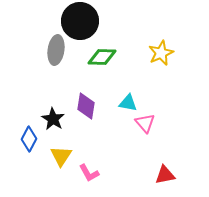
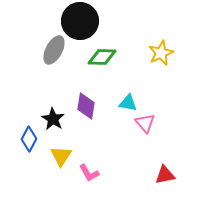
gray ellipse: moved 2 px left; rotated 20 degrees clockwise
